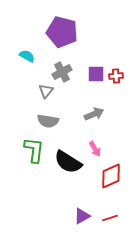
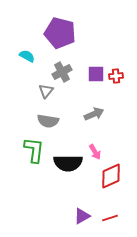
purple pentagon: moved 2 px left, 1 px down
pink arrow: moved 3 px down
black semicircle: moved 1 px down; rotated 32 degrees counterclockwise
